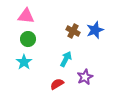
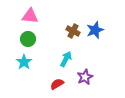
pink triangle: moved 4 px right
